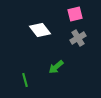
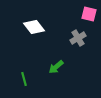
pink square: moved 14 px right; rotated 28 degrees clockwise
white diamond: moved 6 px left, 3 px up
green line: moved 1 px left, 1 px up
